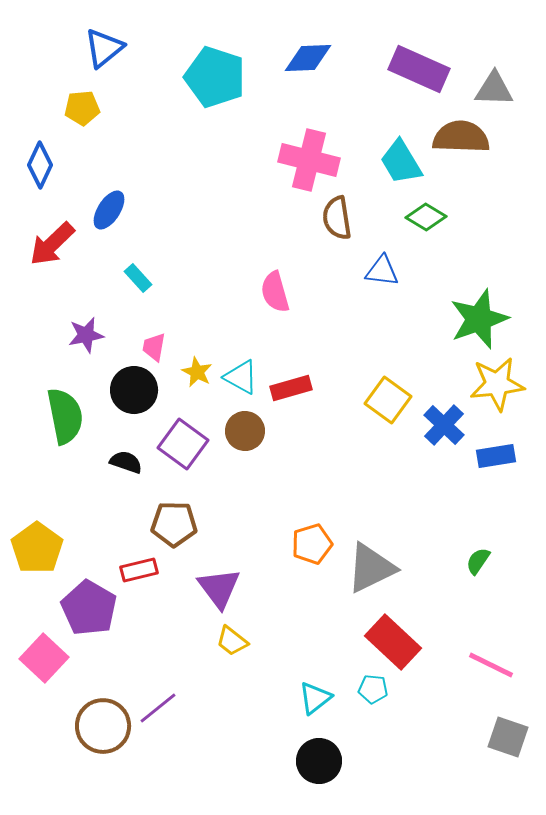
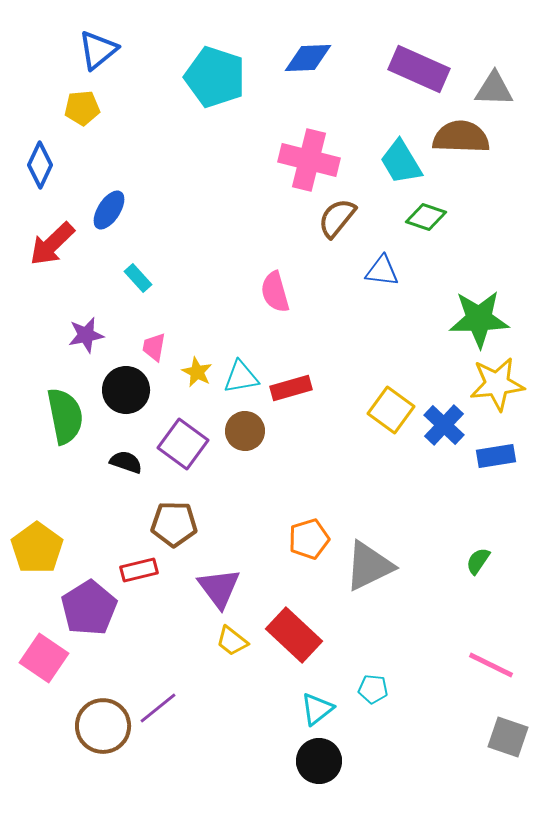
blue triangle at (104, 48): moved 6 px left, 2 px down
green diamond at (426, 217): rotated 12 degrees counterclockwise
brown semicircle at (337, 218): rotated 48 degrees clockwise
green star at (479, 319): rotated 18 degrees clockwise
cyan triangle at (241, 377): rotated 39 degrees counterclockwise
black circle at (134, 390): moved 8 px left
yellow square at (388, 400): moved 3 px right, 10 px down
orange pentagon at (312, 544): moved 3 px left, 5 px up
gray triangle at (371, 568): moved 2 px left, 2 px up
purple pentagon at (89, 608): rotated 10 degrees clockwise
red rectangle at (393, 642): moved 99 px left, 7 px up
pink square at (44, 658): rotated 9 degrees counterclockwise
cyan triangle at (315, 698): moved 2 px right, 11 px down
